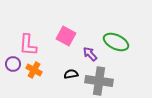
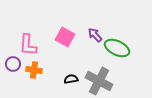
pink square: moved 1 px left, 1 px down
green ellipse: moved 1 px right, 6 px down
purple arrow: moved 5 px right, 19 px up
orange cross: rotated 21 degrees counterclockwise
black semicircle: moved 5 px down
gray cross: rotated 20 degrees clockwise
